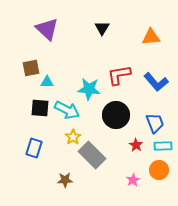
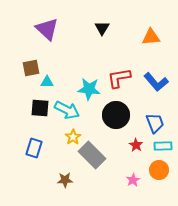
red L-shape: moved 3 px down
